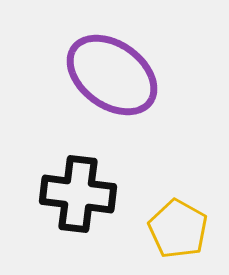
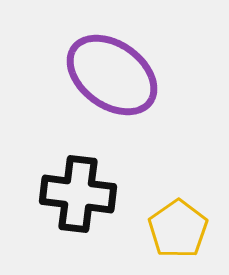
yellow pentagon: rotated 8 degrees clockwise
